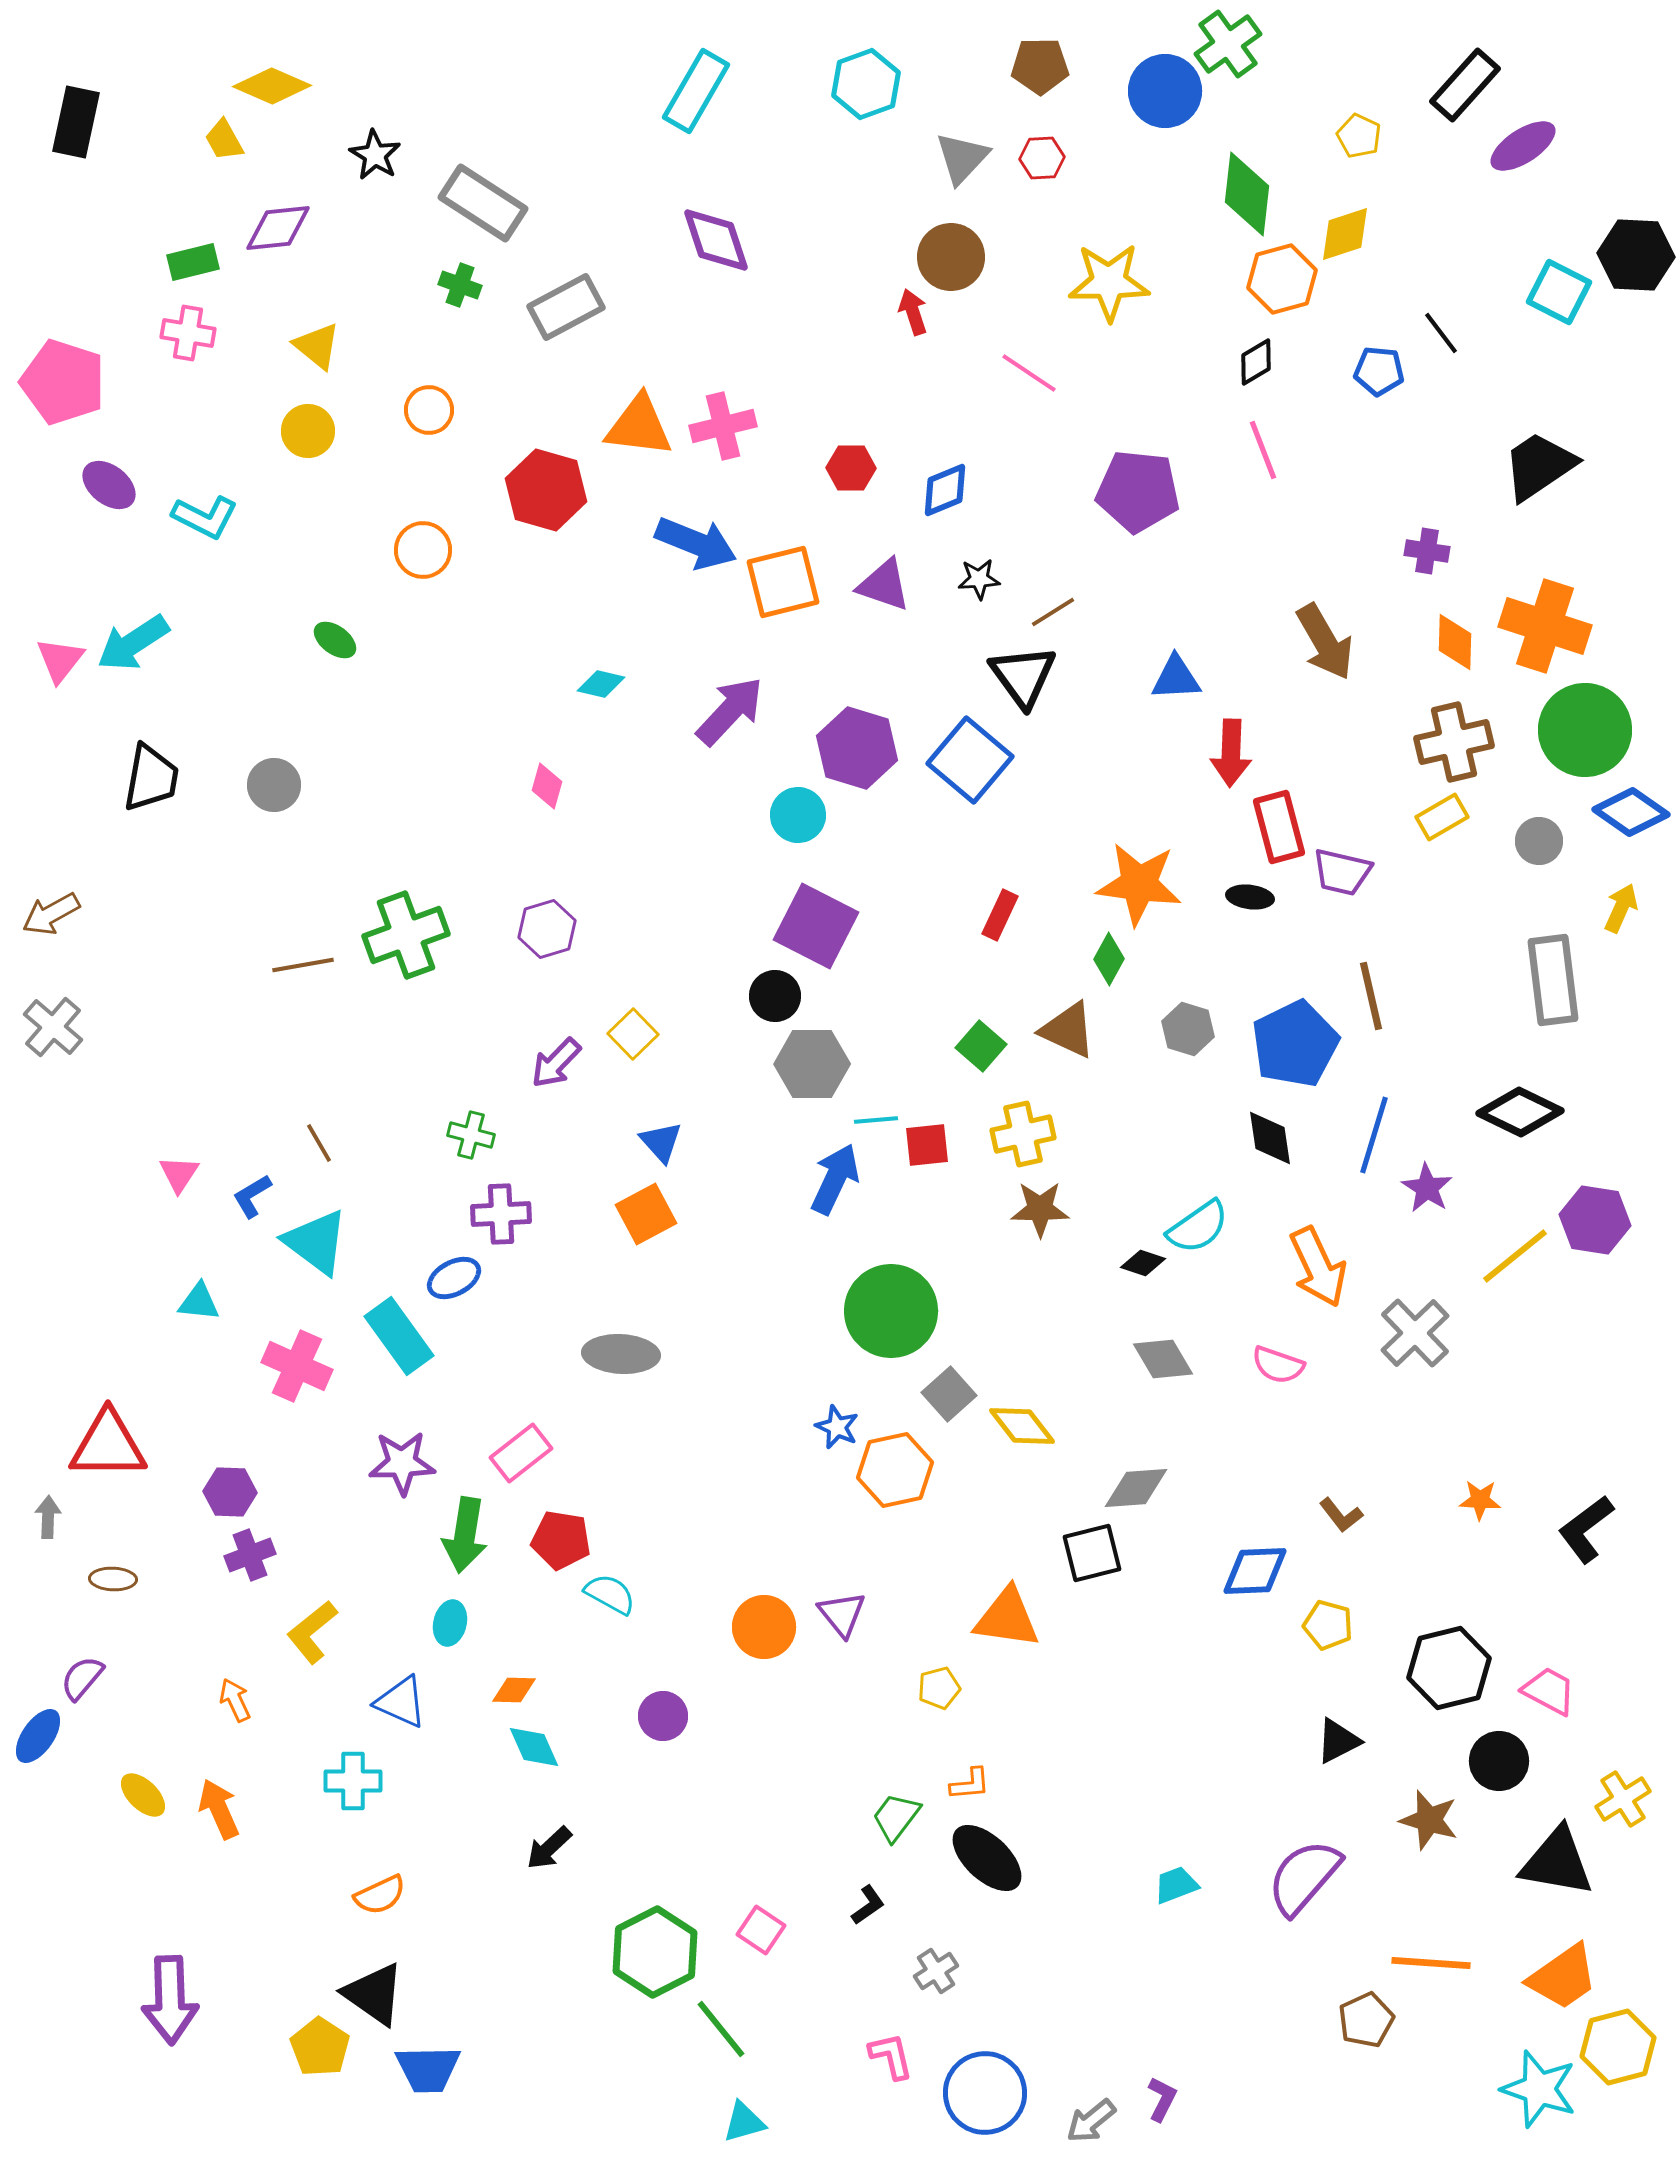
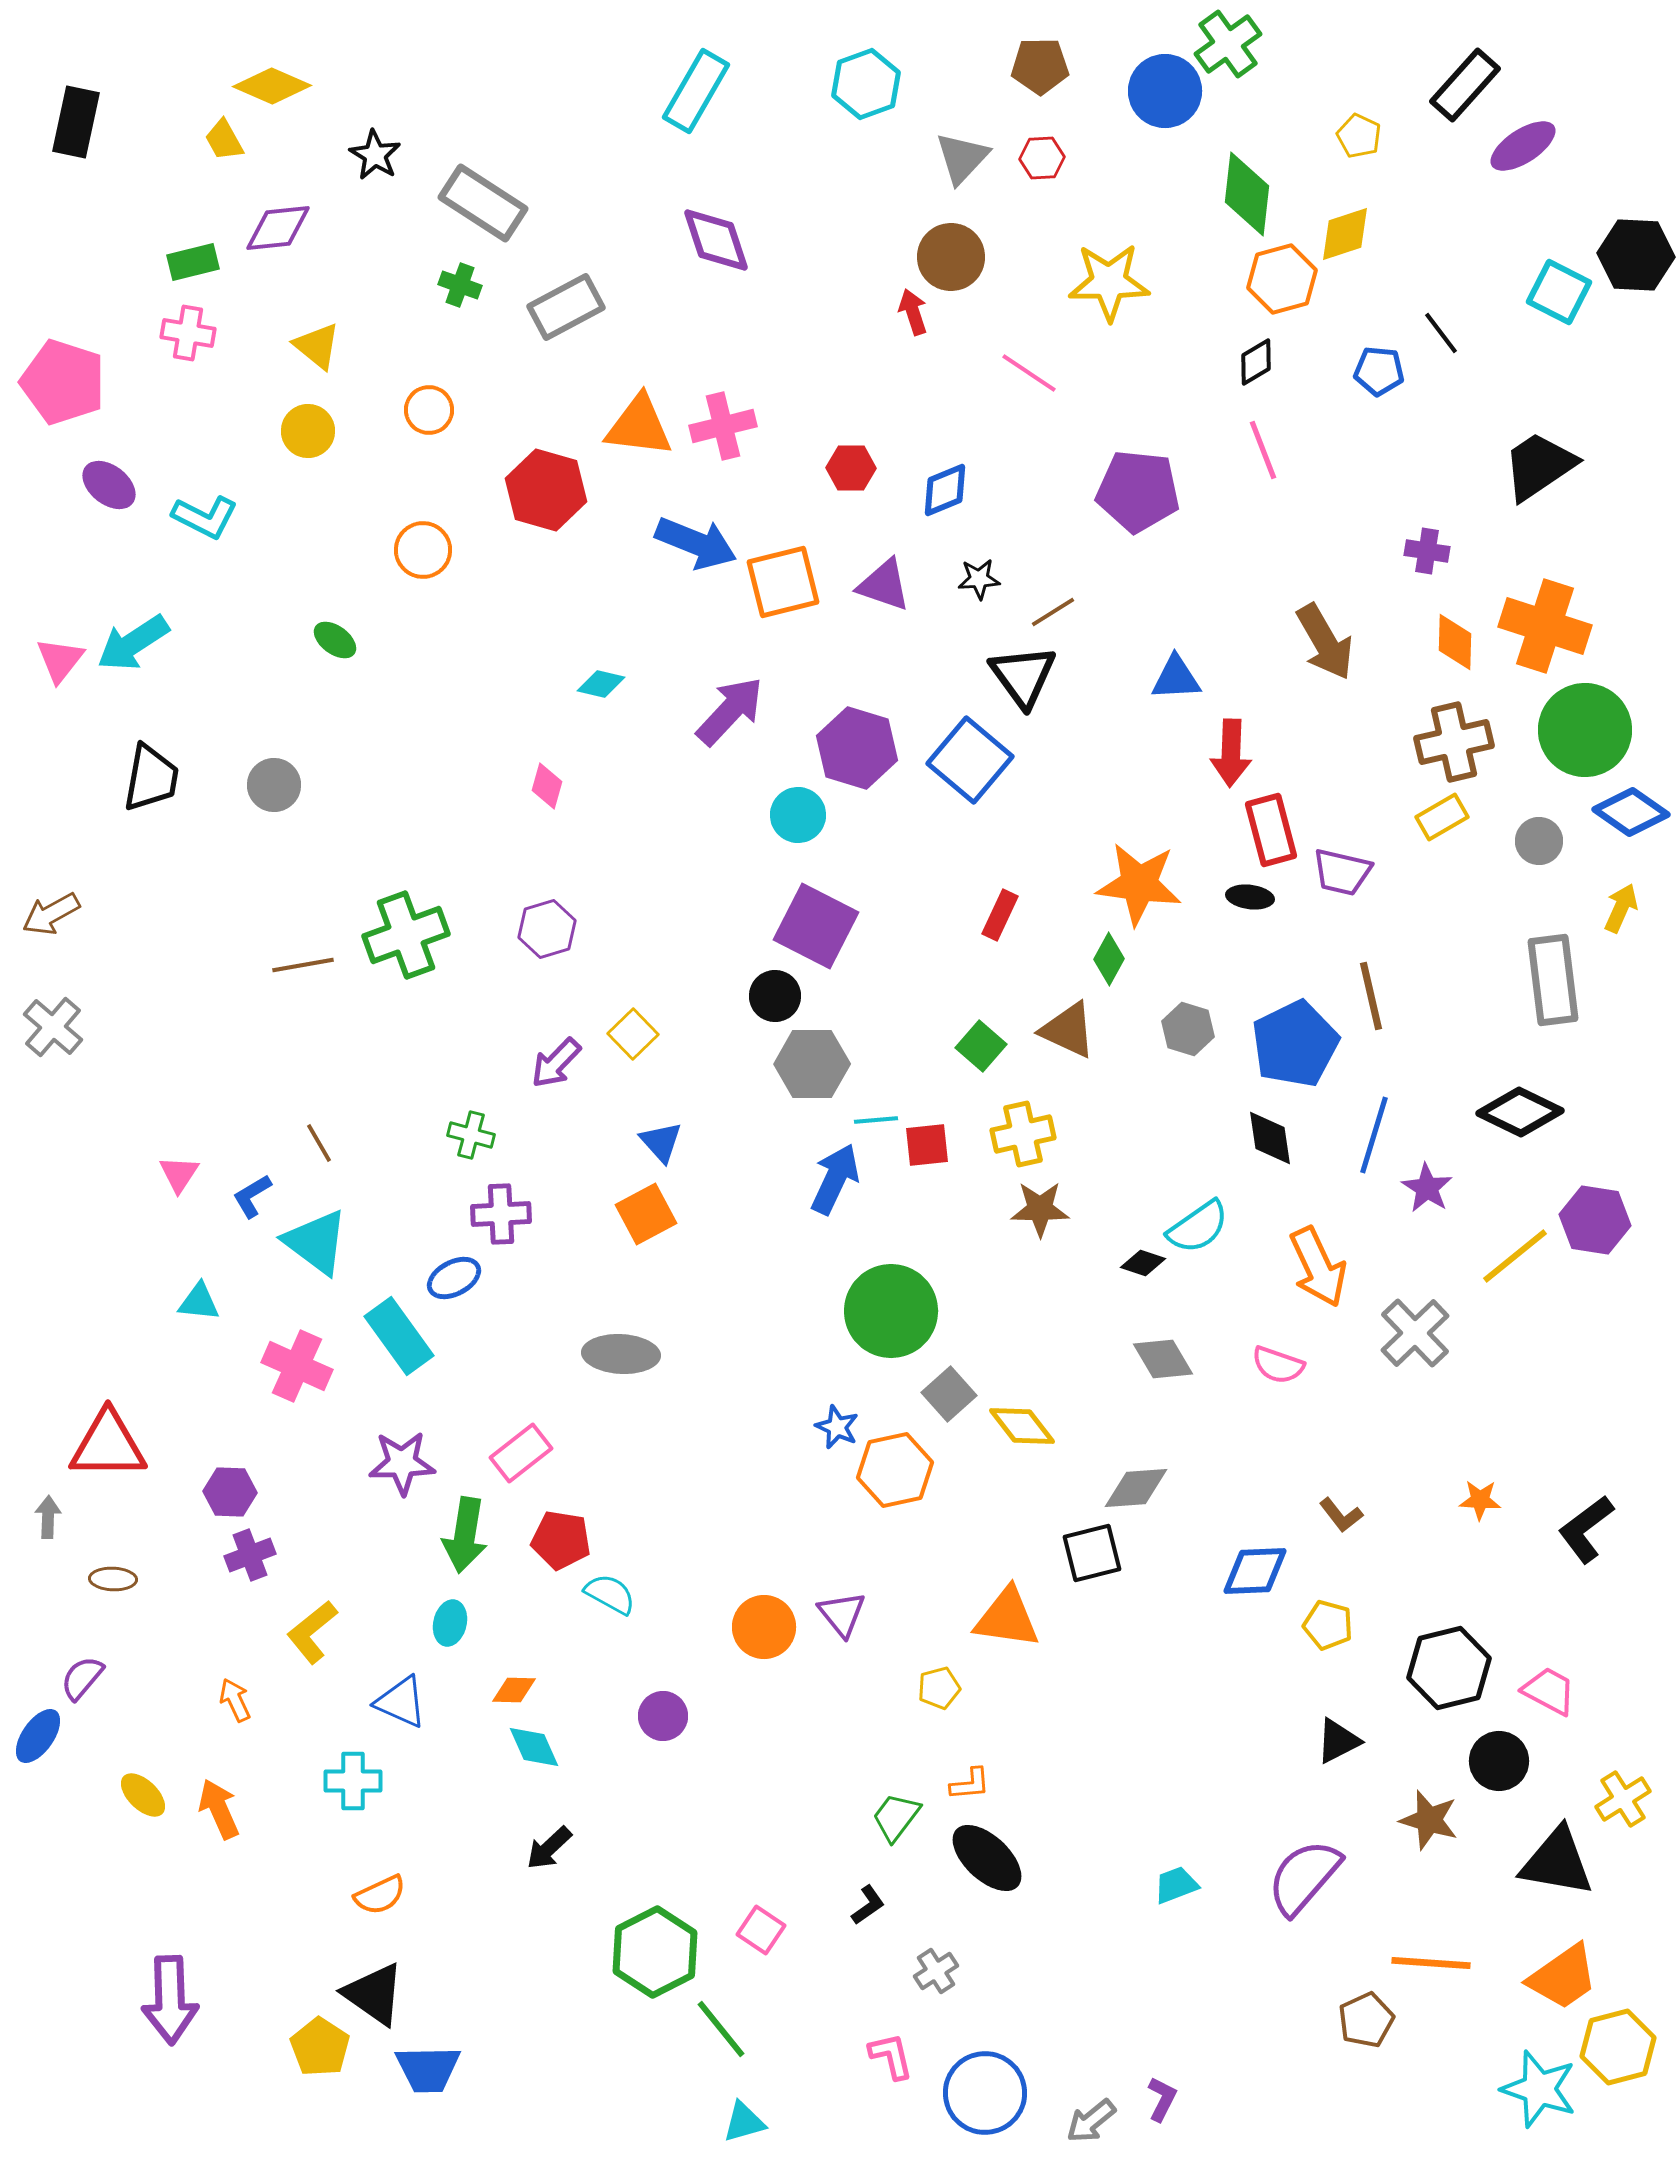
red rectangle at (1279, 827): moved 8 px left, 3 px down
